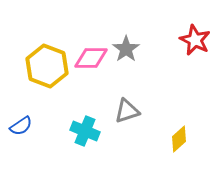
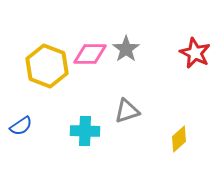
red star: moved 13 px down
pink diamond: moved 1 px left, 4 px up
cyan cross: rotated 20 degrees counterclockwise
